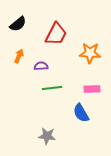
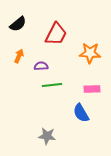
green line: moved 3 px up
